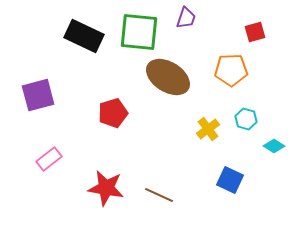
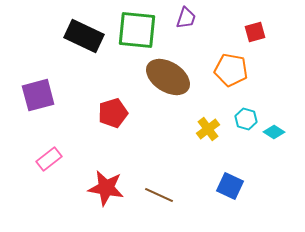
green square: moved 2 px left, 2 px up
orange pentagon: rotated 12 degrees clockwise
cyan diamond: moved 14 px up
blue square: moved 6 px down
